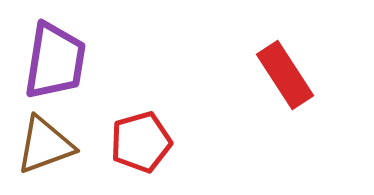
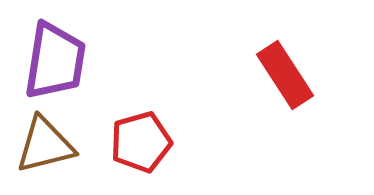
brown triangle: rotated 6 degrees clockwise
